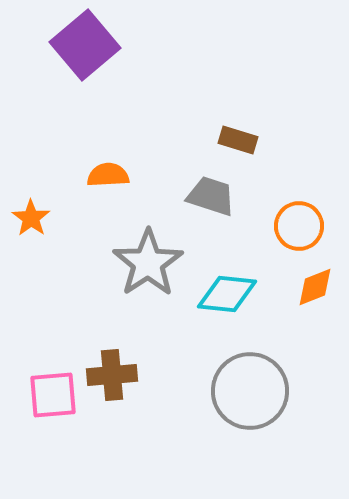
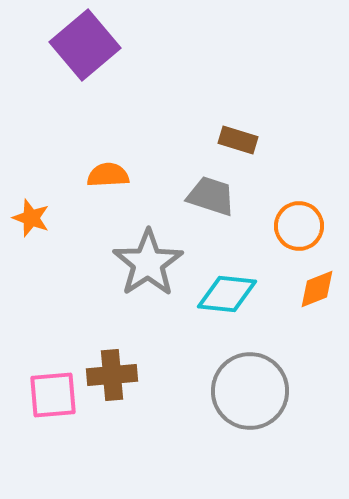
orange star: rotated 15 degrees counterclockwise
orange diamond: moved 2 px right, 2 px down
